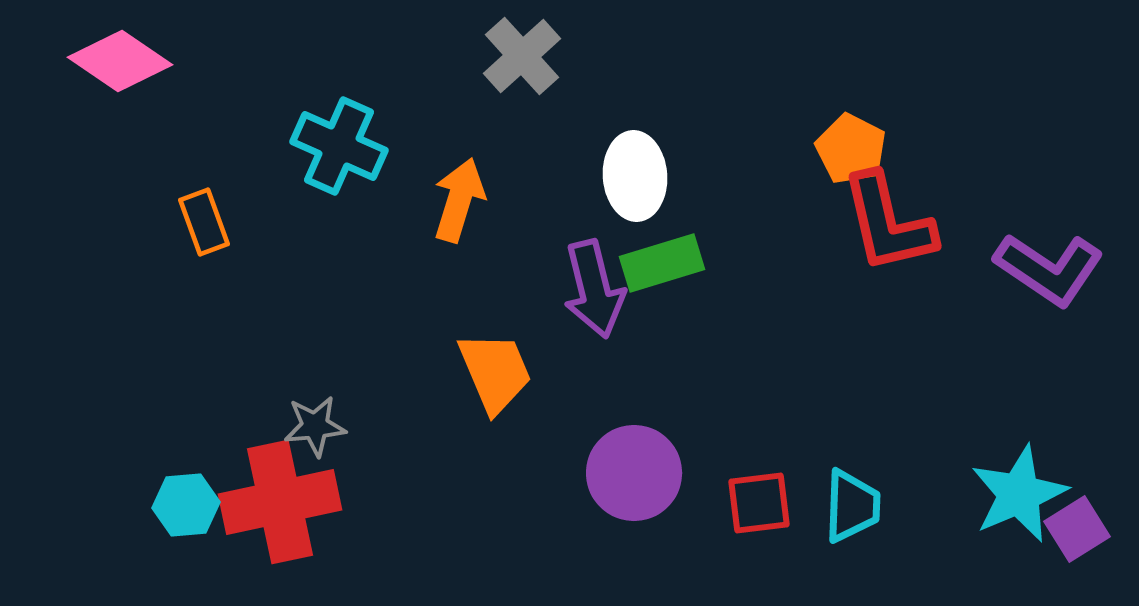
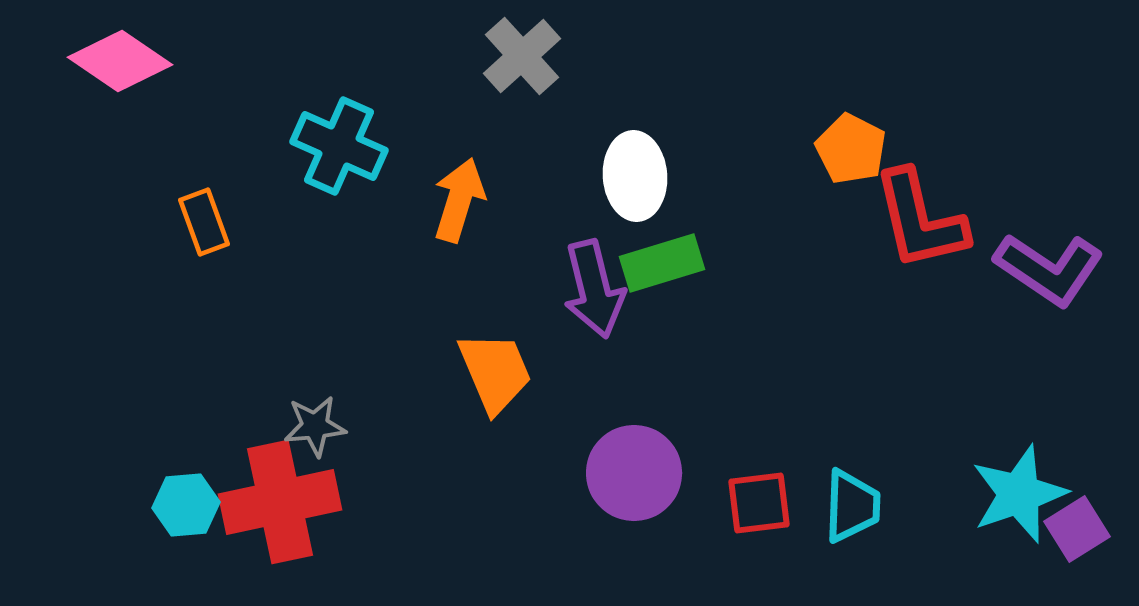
red L-shape: moved 32 px right, 3 px up
cyan star: rotated 4 degrees clockwise
